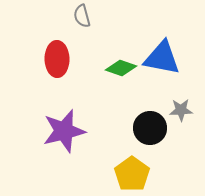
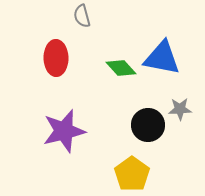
red ellipse: moved 1 px left, 1 px up
green diamond: rotated 28 degrees clockwise
gray star: moved 1 px left, 1 px up
black circle: moved 2 px left, 3 px up
